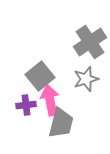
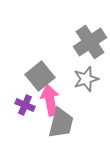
purple cross: moved 1 px left; rotated 30 degrees clockwise
